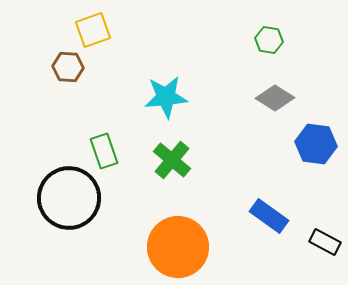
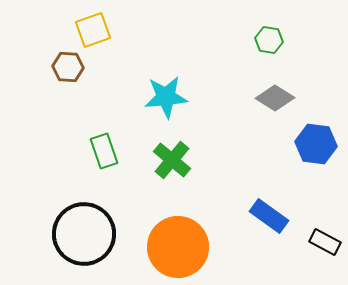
black circle: moved 15 px right, 36 px down
